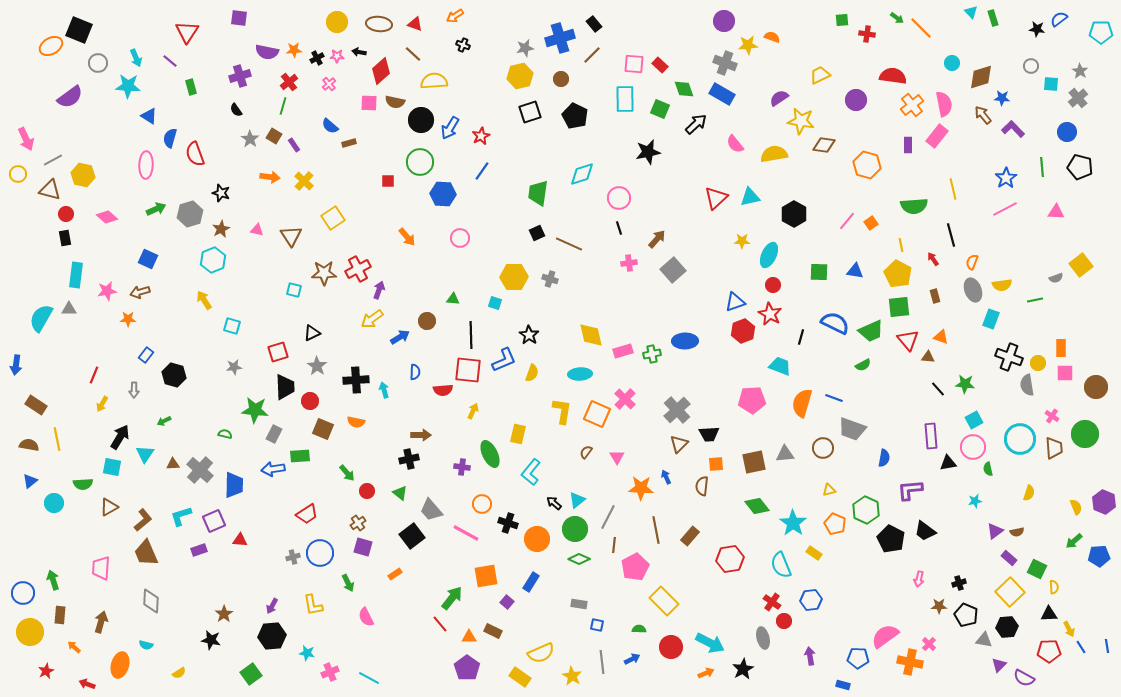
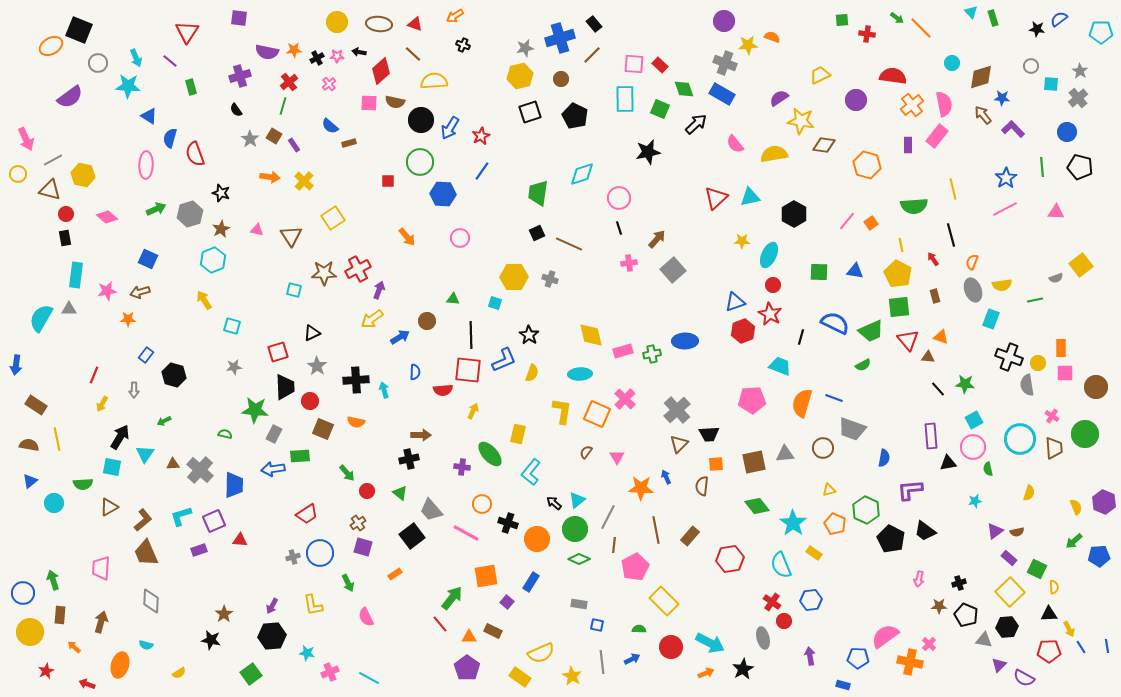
green ellipse at (490, 454): rotated 16 degrees counterclockwise
